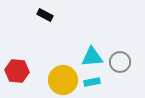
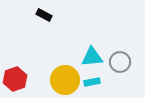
black rectangle: moved 1 px left
red hexagon: moved 2 px left, 8 px down; rotated 25 degrees counterclockwise
yellow circle: moved 2 px right
